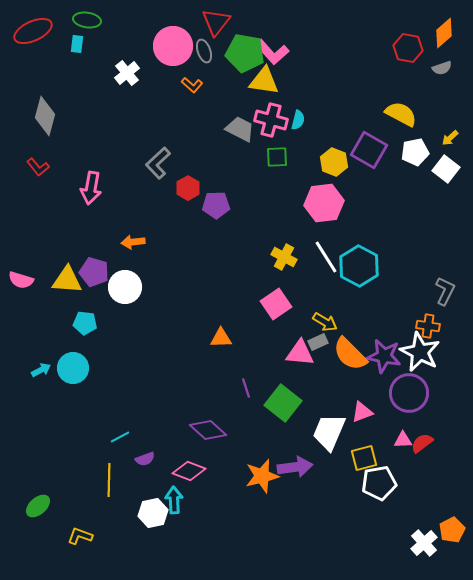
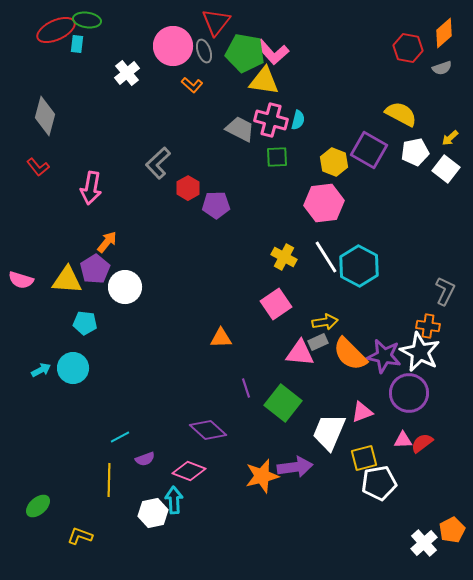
red ellipse at (33, 31): moved 23 px right, 1 px up
orange arrow at (133, 242): moved 26 px left; rotated 135 degrees clockwise
purple pentagon at (94, 272): moved 1 px right, 3 px up; rotated 24 degrees clockwise
yellow arrow at (325, 322): rotated 40 degrees counterclockwise
